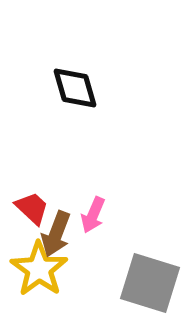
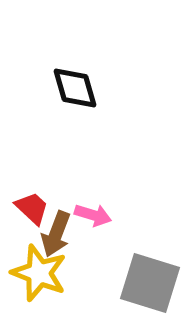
pink arrow: rotated 96 degrees counterclockwise
yellow star: moved 4 px down; rotated 14 degrees counterclockwise
